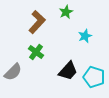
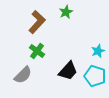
cyan star: moved 13 px right, 15 px down
green cross: moved 1 px right, 1 px up
gray semicircle: moved 10 px right, 3 px down
cyan pentagon: moved 1 px right, 1 px up
